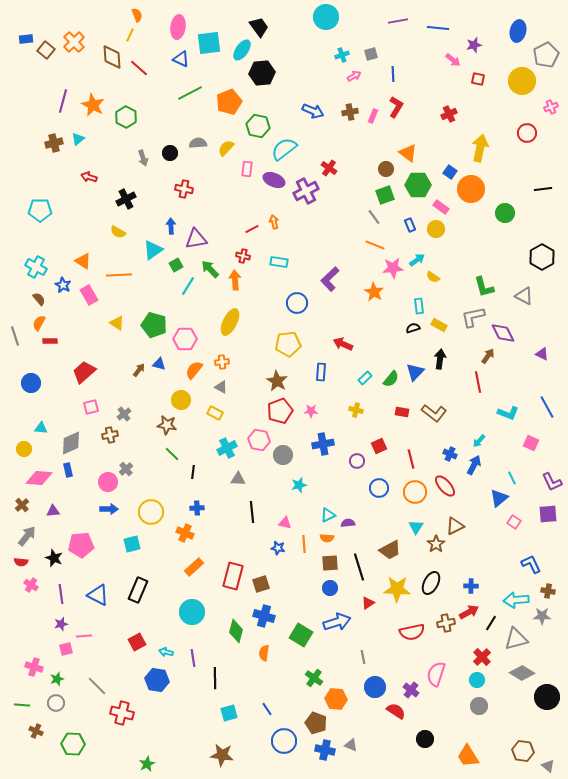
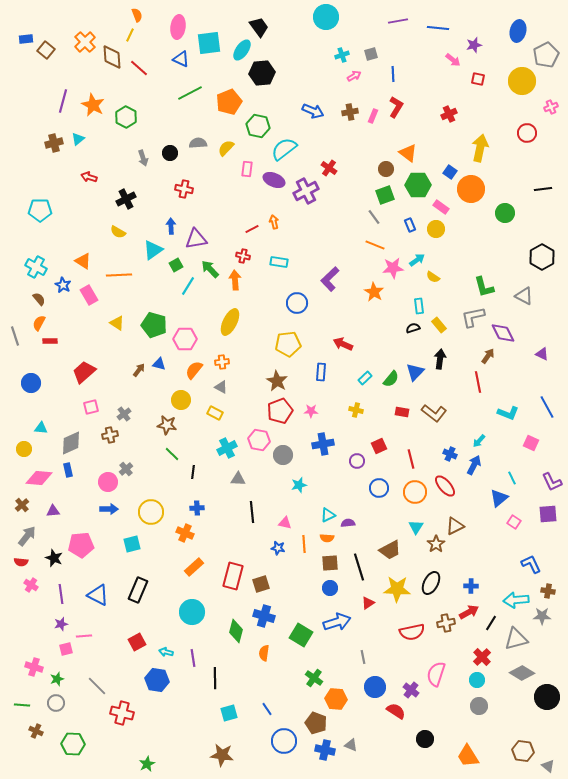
orange cross at (74, 42): moved 11 px right
yellow rectangle at (439, 325): rotated 21 degrees clockwise
